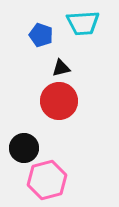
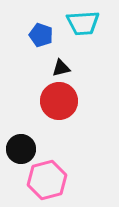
black circle: moved 3 px left, 1 px down
